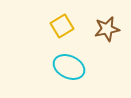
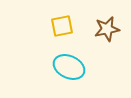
yellow square: rotated 20 degrees clockwise
